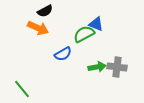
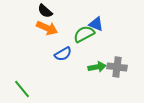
black semicircle: rotated 70 degrees clockwise
orange arrow: moved 9 px right
